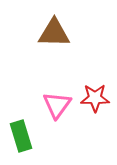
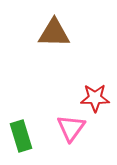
pink triangle: moved 14 px right, 23 px down
